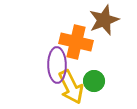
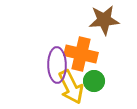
brown star: rotated 16 degrees clockwise
orange cross: moved 5 px right, 12 px down
